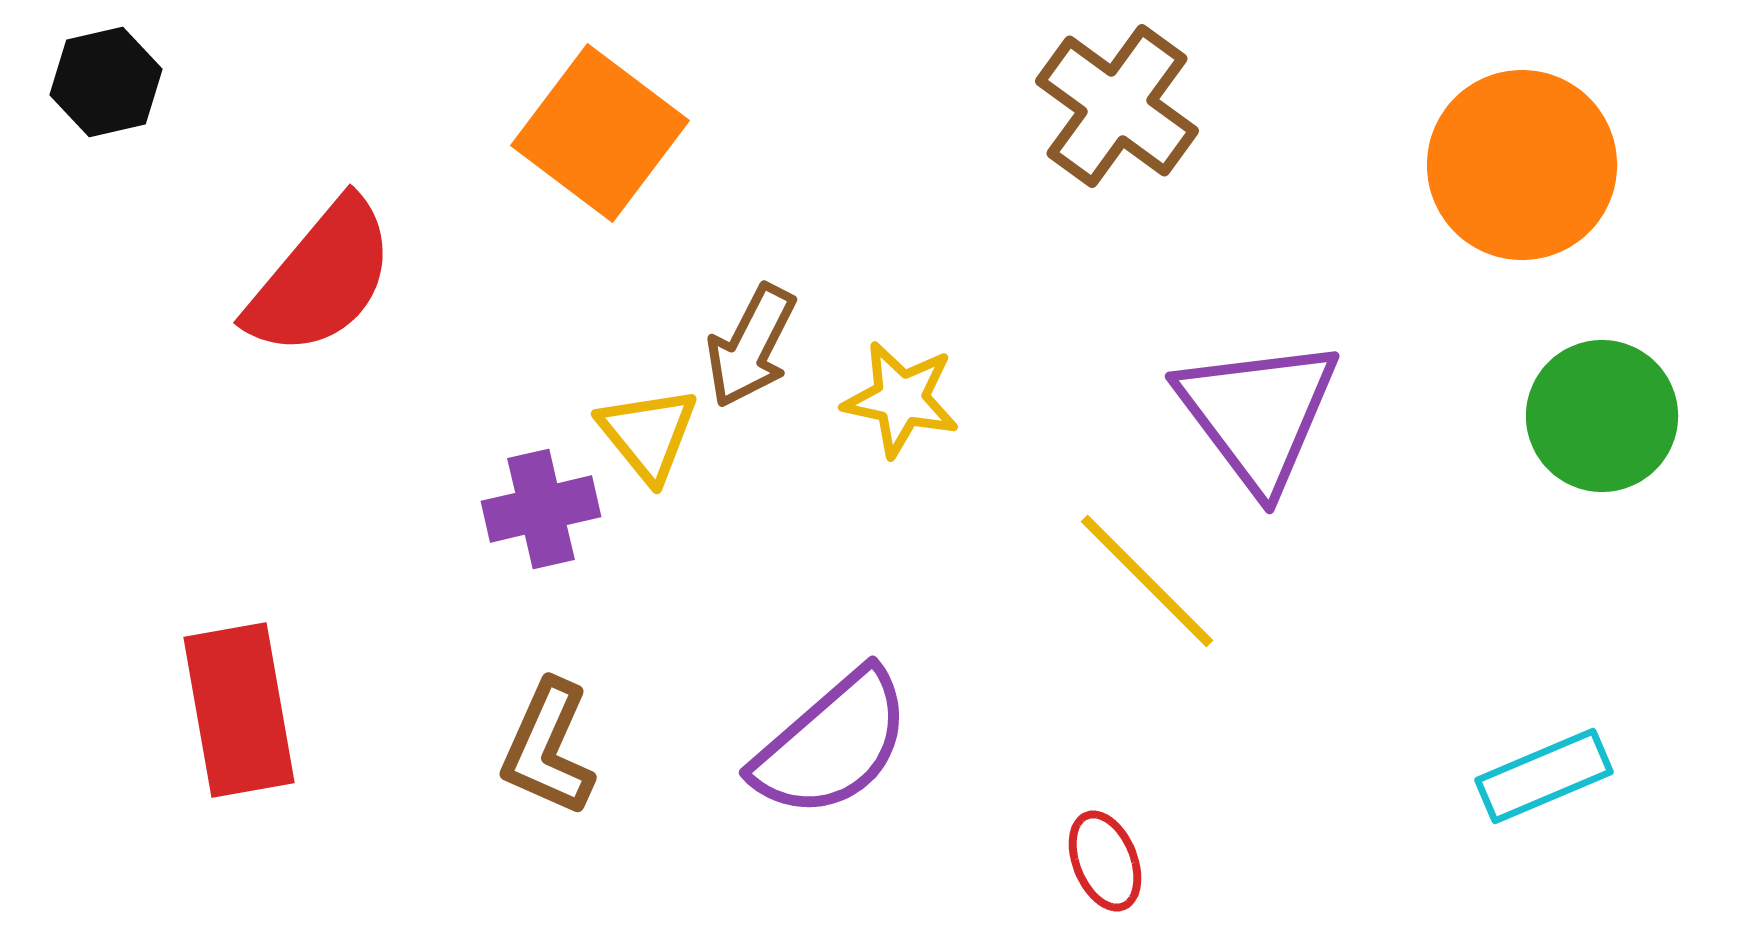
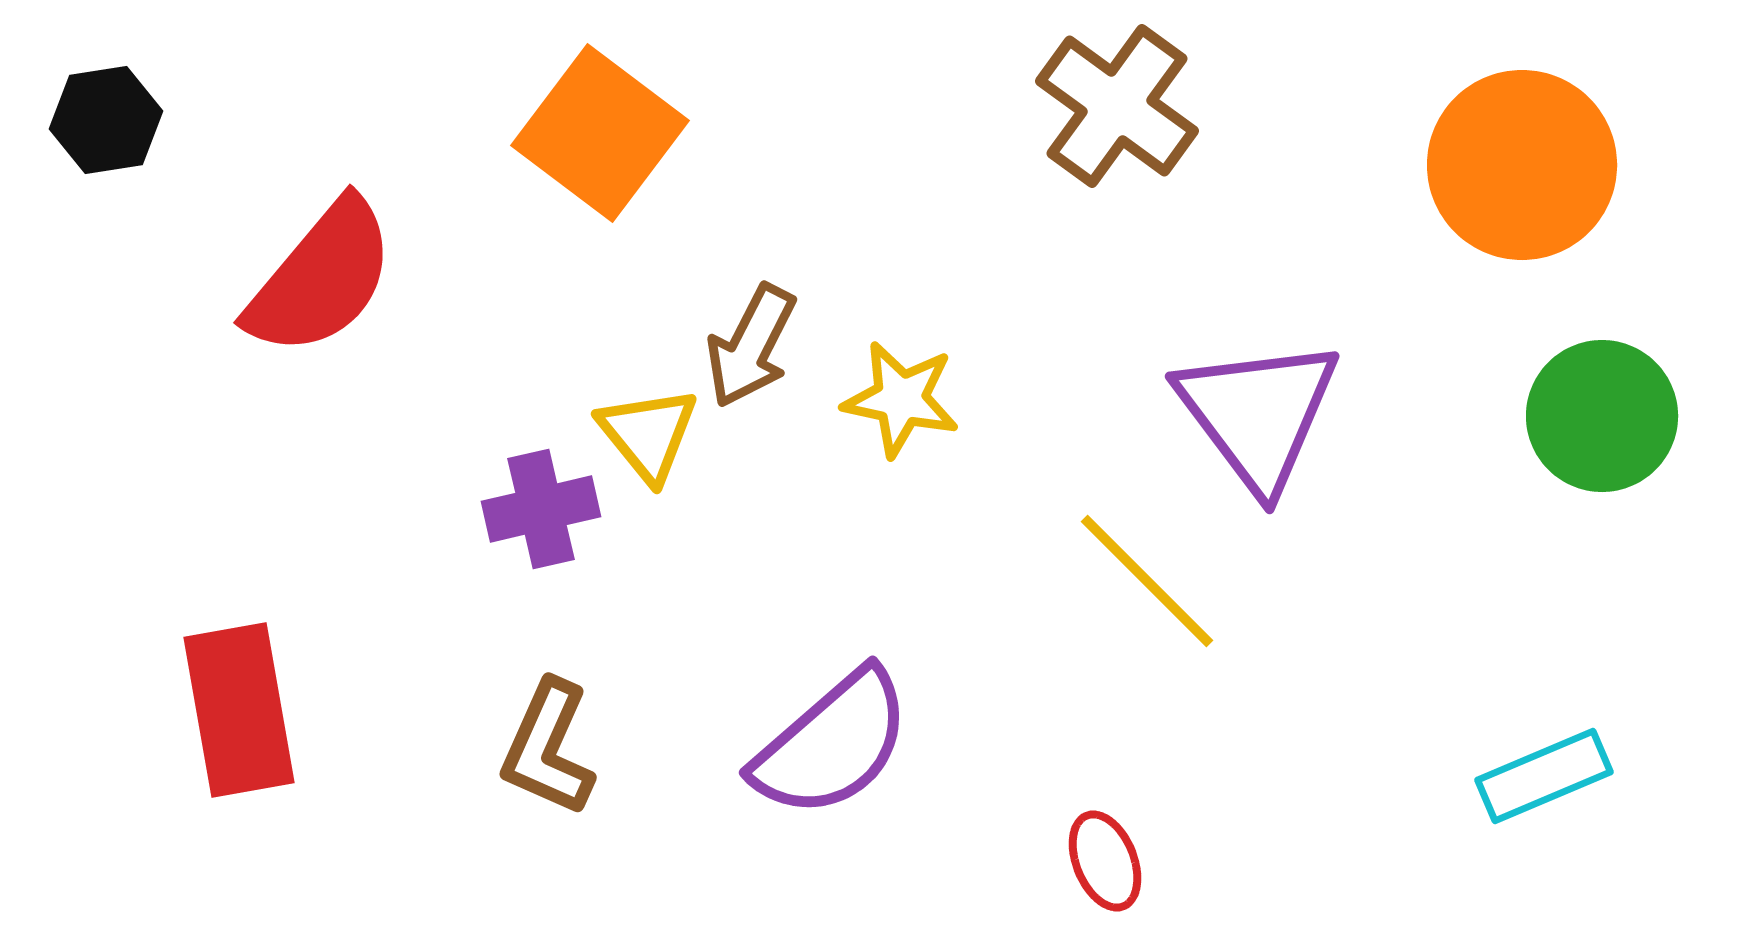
black hexagon: moved 38 px down; rotated 4 degrees clockwise
